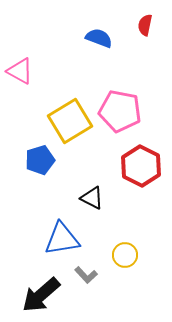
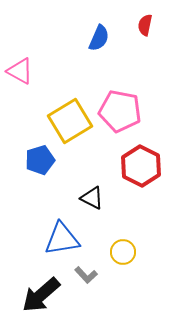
blue semicircle: rotated 92 degrees clockwise
yellow circle: moved 2 px left, 3 px up
